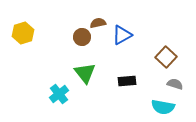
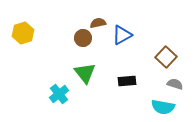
brown circle: moved 1 px right, 1 px down
